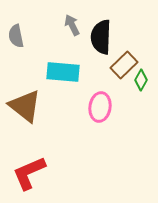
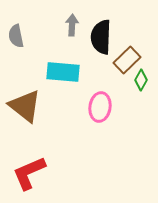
gray arrow: rotated 30 degrees clockwise
brown rectangle: moved 3 px right, 5 px up
